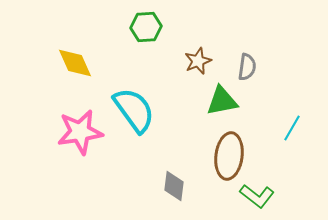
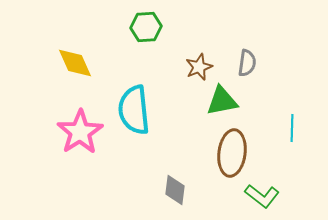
brown star: moved 1 px right, 6 px down
gray semicircle: moved 4 px up
cyan semicircle: rotated 150 degrees counterclockwise
cyan line: rotated 28 degrees counterclockwise
pink star: rotated 24 degrees counterclockwise
brown ellipse: moved 3 px right, 3 px up
gray diamond: moved 1 px right, 4 px down
green L-shape: moved 5 px right
